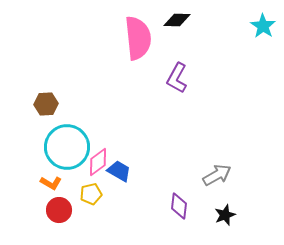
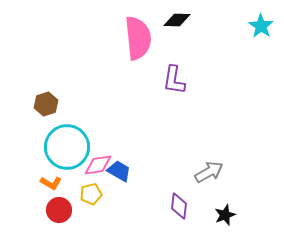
cyan star: moved 2 px left
purple L-shape: moved 3 px left, 2 px down; rotated 20 degrees counterclockwise
brown hexagon: rotated 15 degrees counterclockwise
pink diamond: moved 3 px down; rotated 28 degrees clockwise
gray arrow: moved 8 px left, 3 px up
